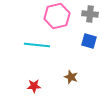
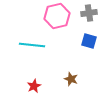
gray cross: moved 1 px left, 1 px up; rotated 14 degrees counterclockwise
cyan line: moved 5 px left
brown star: moved 2 px down
red star: rotated 24 degrees counterclockwise
